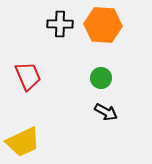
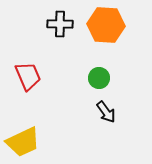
orange hexagon: moved 3 px right
green circle: moved 2 px left
black arrow: rotated 25 degrees clockwise
